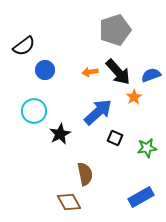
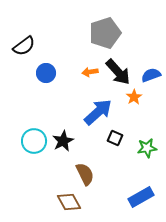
gray pentagon: moved 10 px left, 3 px down
blue circle: moved 1 px right, 3 px down
cyan circle: moved 30 px down
black star: moved 3 px right, 7 px down
brown semicircle: rotated 15 degrees counterclockwise
